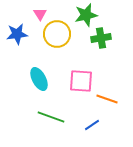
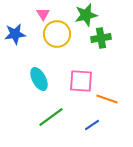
pink triangle: moved 3 px right
blue star: moved 2 px left
green line: rotated 56 degrees counterclockwise
